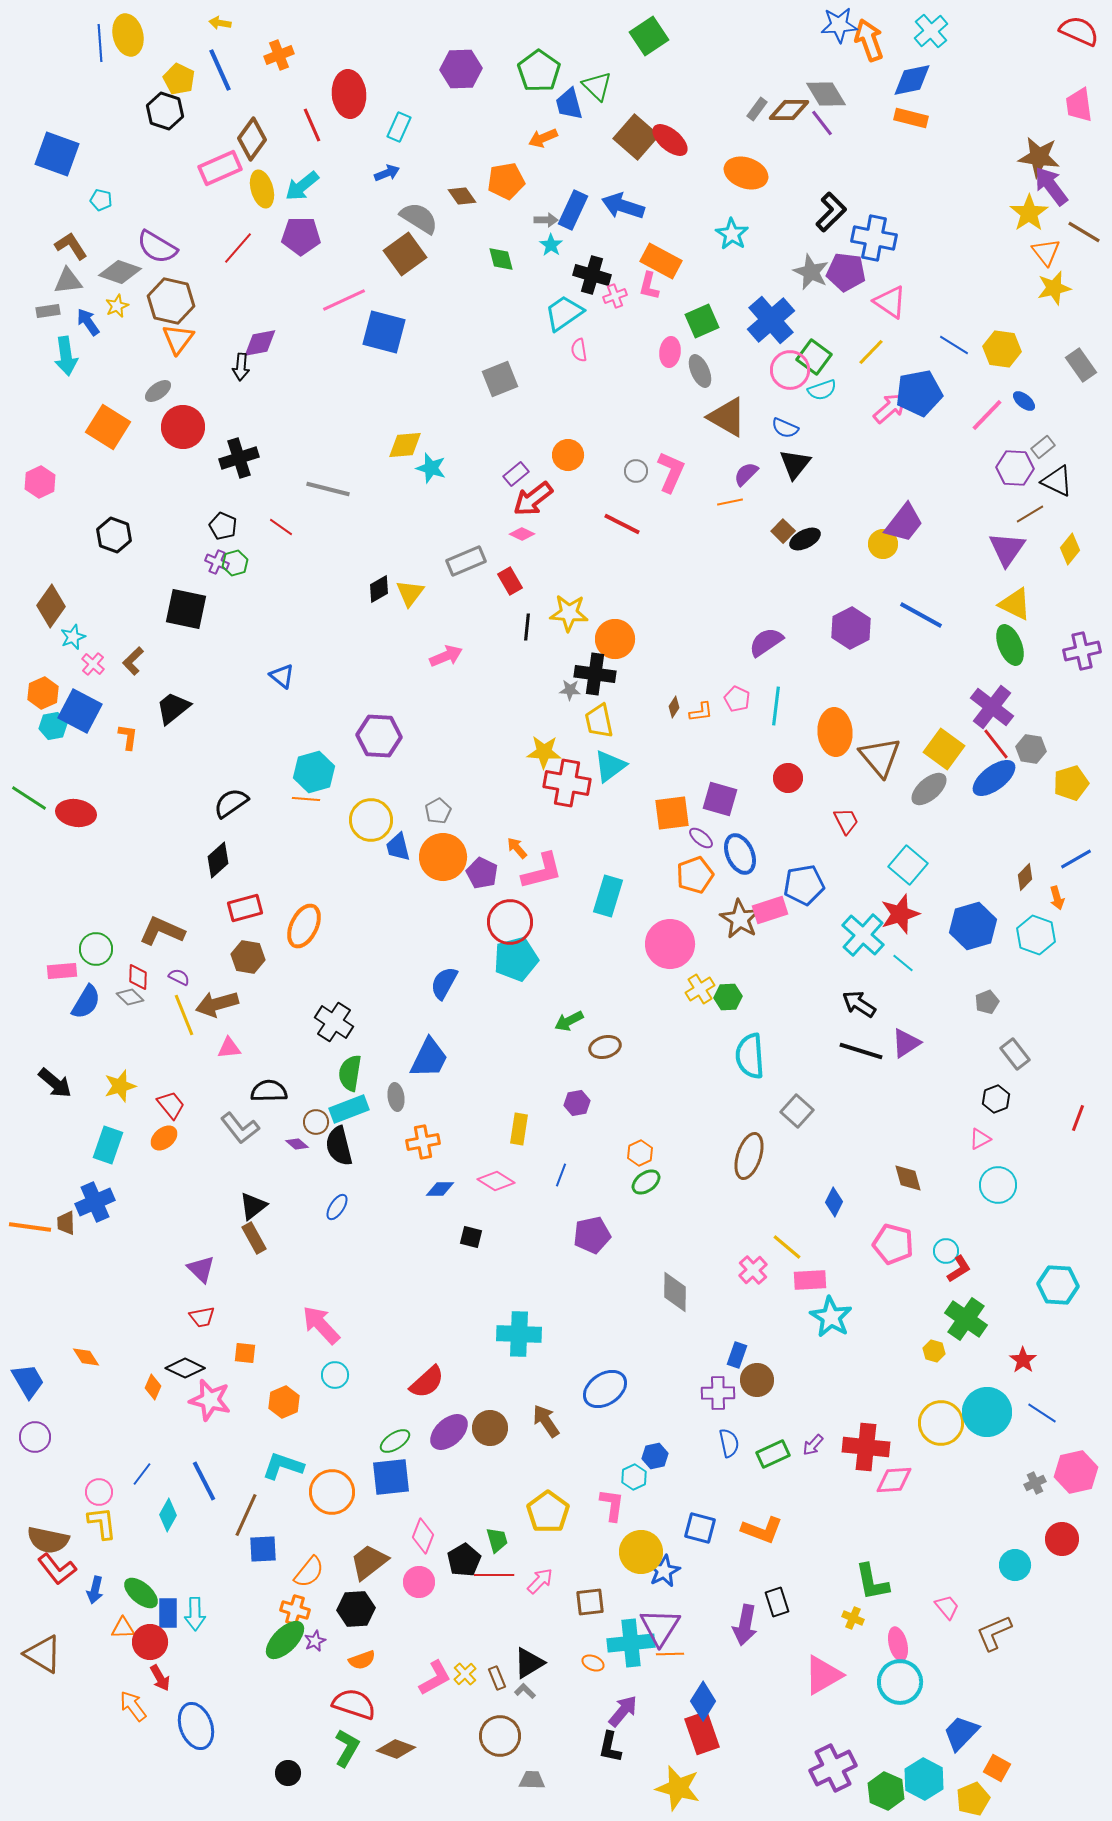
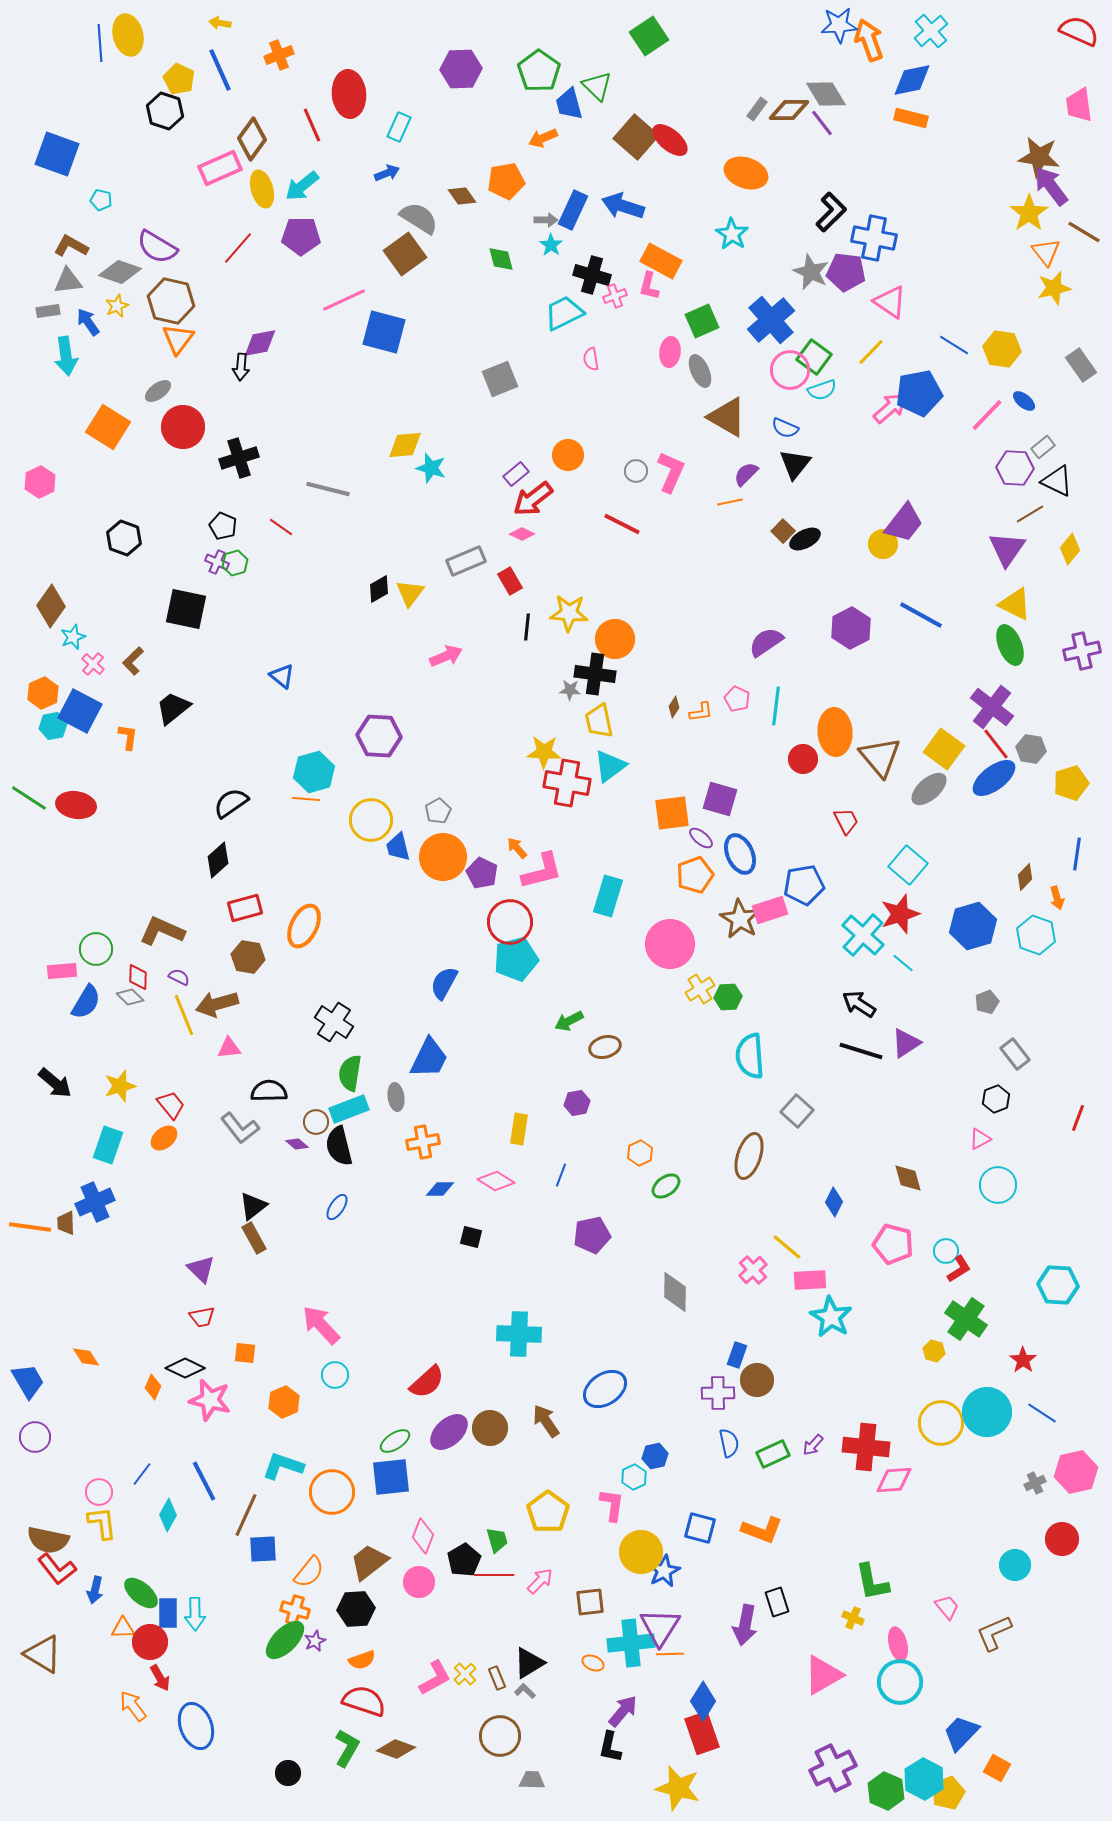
brown L-shape at (71, 246): rotated 28 degrees counterclockwise
cyan trapezoid at (564, 313): rotated 9 degrees clockwise
pink semicircle at (579, 350): moved 12 px right, 9 px down
black hexagon at (114, 535): moved 10 px right, 3 px down
red circle at (788, 778): moved 15 px right, 19 px up
red ellipse at (76, 813): moved 8 px up
blue line at (1076, 859): moved 1 px right, 5 px up; rotated 52 degrees counterclockwise
green ellipse at (646, 1182): moved 20 px right, 4 px down
red semicircle at (354, 1704): moved 10 px right, 3 px up
yellow pentagon at (973, 1799): moved 25 px left, 6 px up
